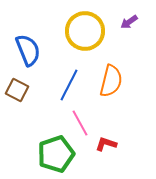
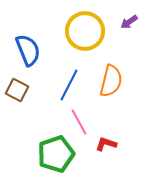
pink line: moved 1 px left, 1 px up
